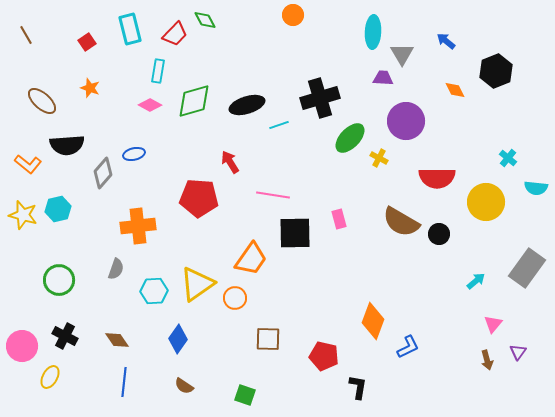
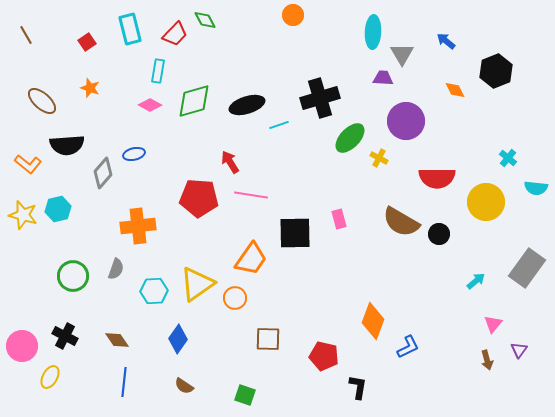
pink line at (273, 195): moved 22 px left
green circle at (59, 280): moved 14 px right, 4 px up
purple triangle at (518, 352): moved 1 px right, 2 px up
